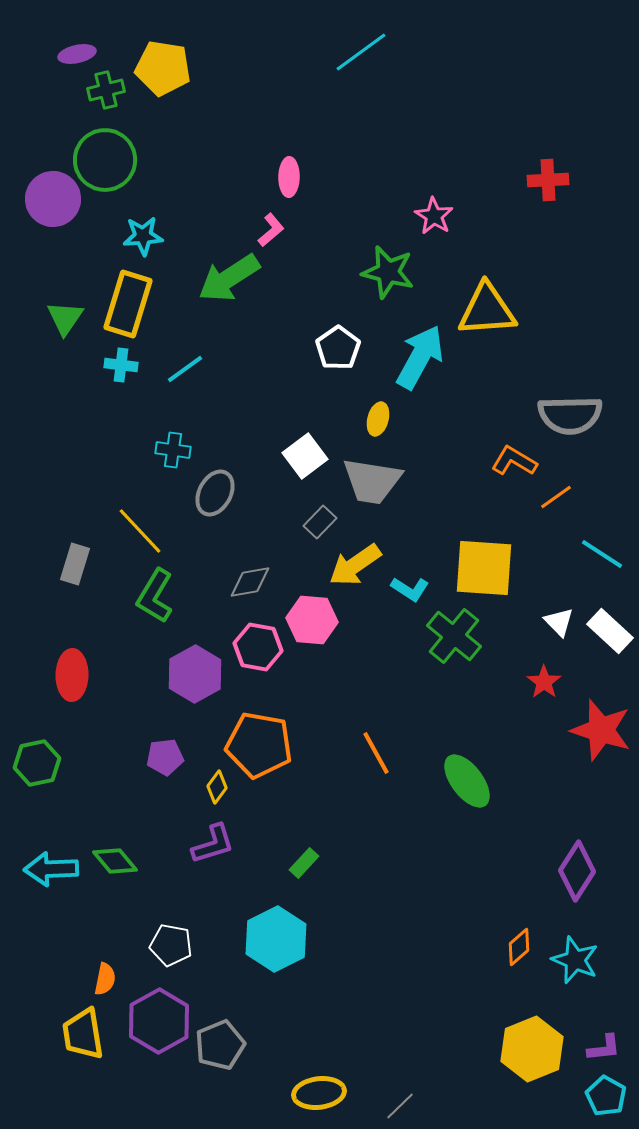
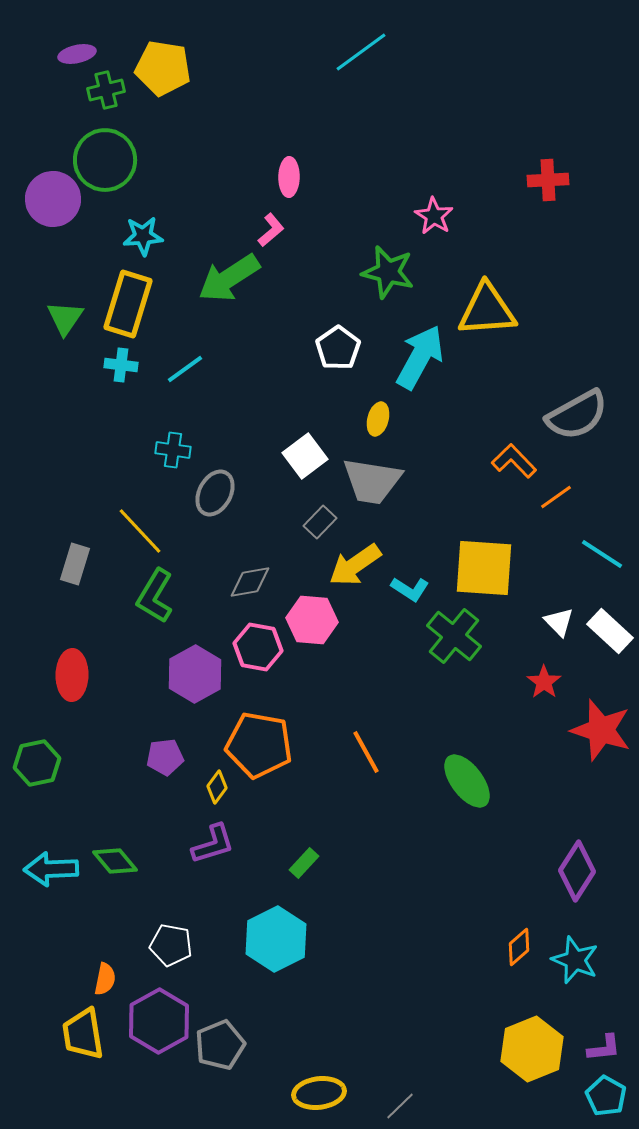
gray semicircle at (570, 415): moved 7 px right; rotated 28 degrees counterclockwise
orange L-shape at (514, 461): rotated 15 degrees clockwise
orange line at (376, 753): moved 10 px left, 1 px up
